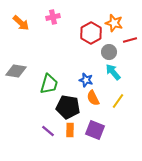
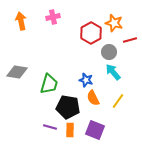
orange arrow: moved 2 px up; rotated 144 degrees counterclockwise
gray diamond: moved 1 px right, 1 px down
purple line: moved 2 px right, 4 px up; rotated 24 degrees counterclockwise
